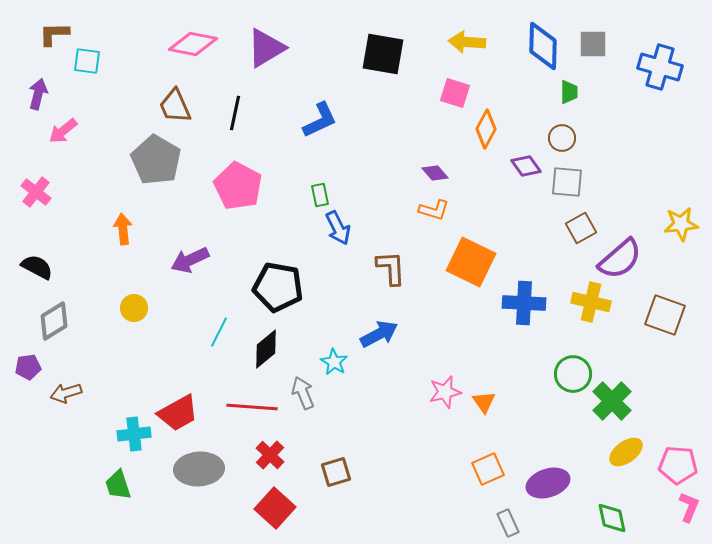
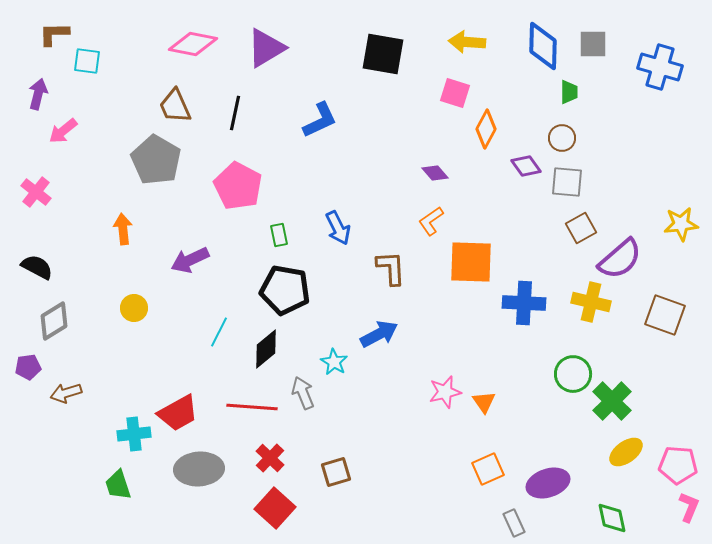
green rectangle at (320, 195): moved 41 px left, 40 px down
orange L-shape at (434, 210): moved 3 px left, 11 px down; rotated 128 degrees clockwise
orange square at (471, 262): rotated 24 degrees counterclockwise
black pentagon at (278, 287): moved 7 px right, 3 px down
red cross at (270, 455): moved 3 px down
gray rectangle at (508, 523): moved 6 px right
